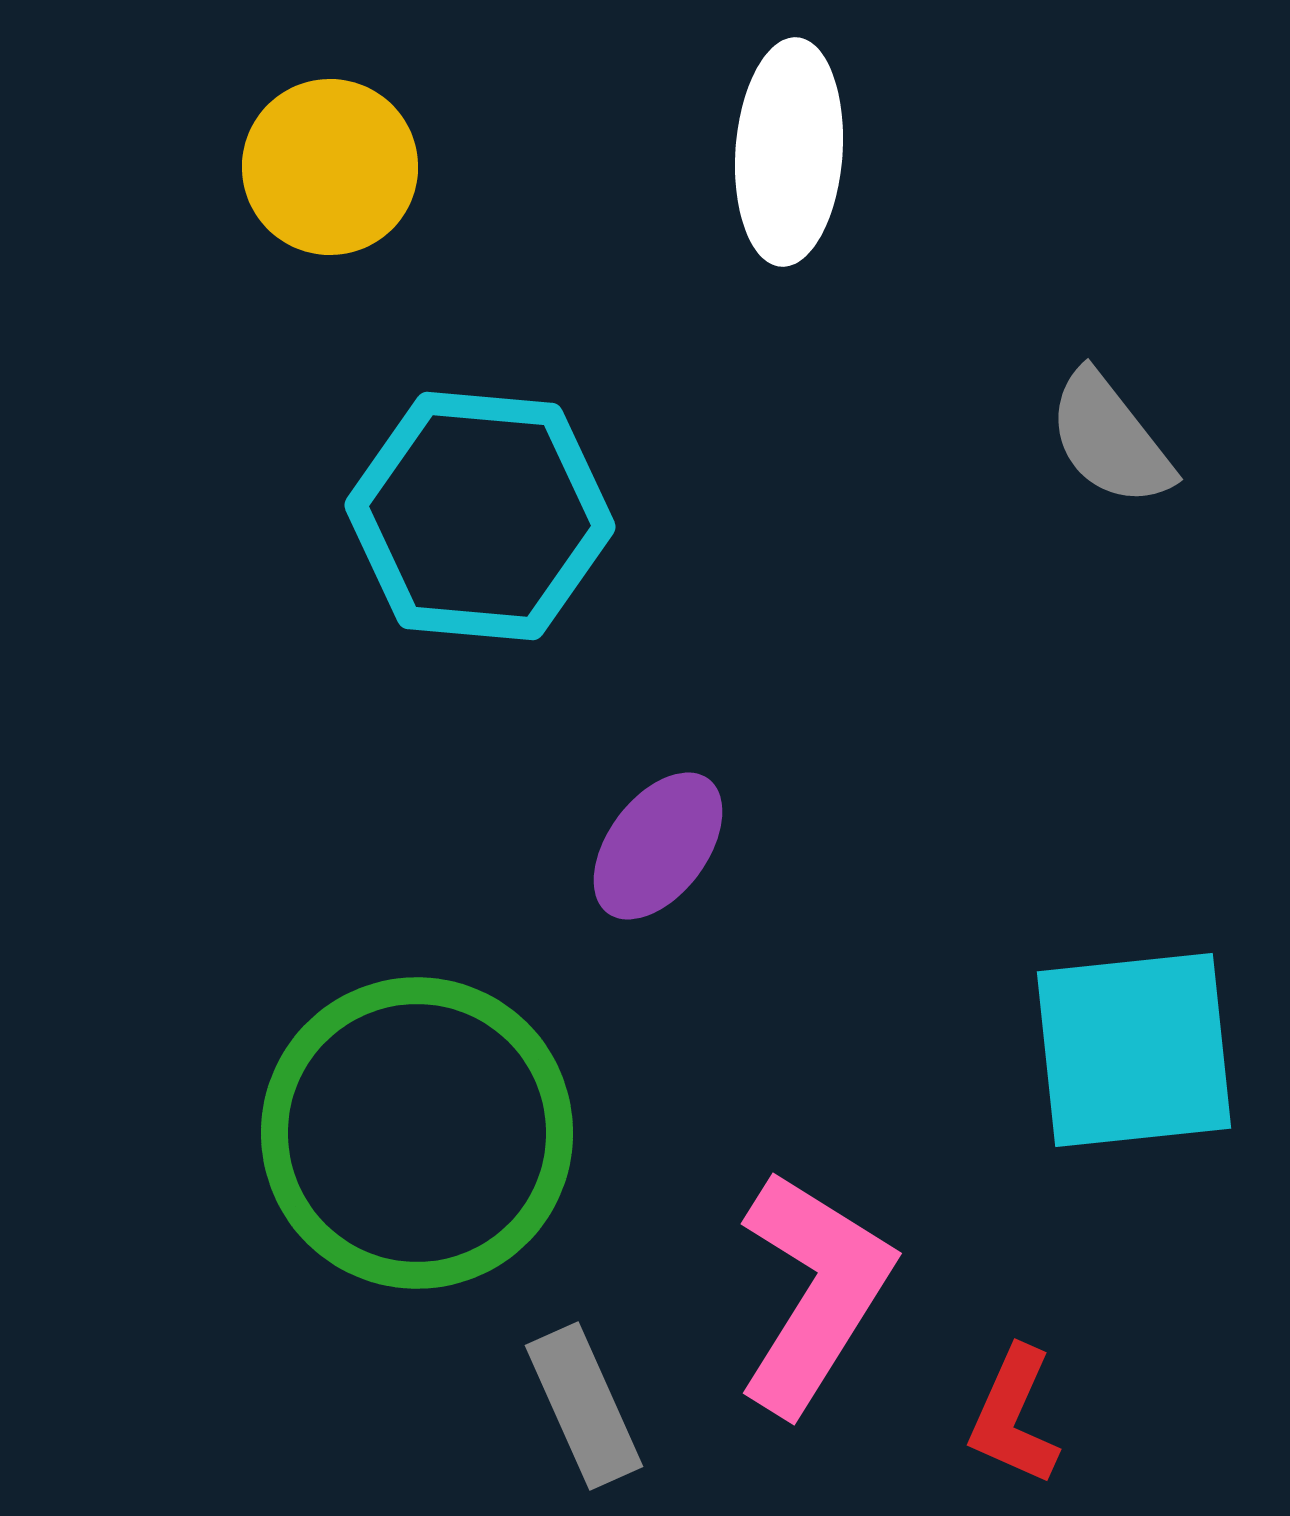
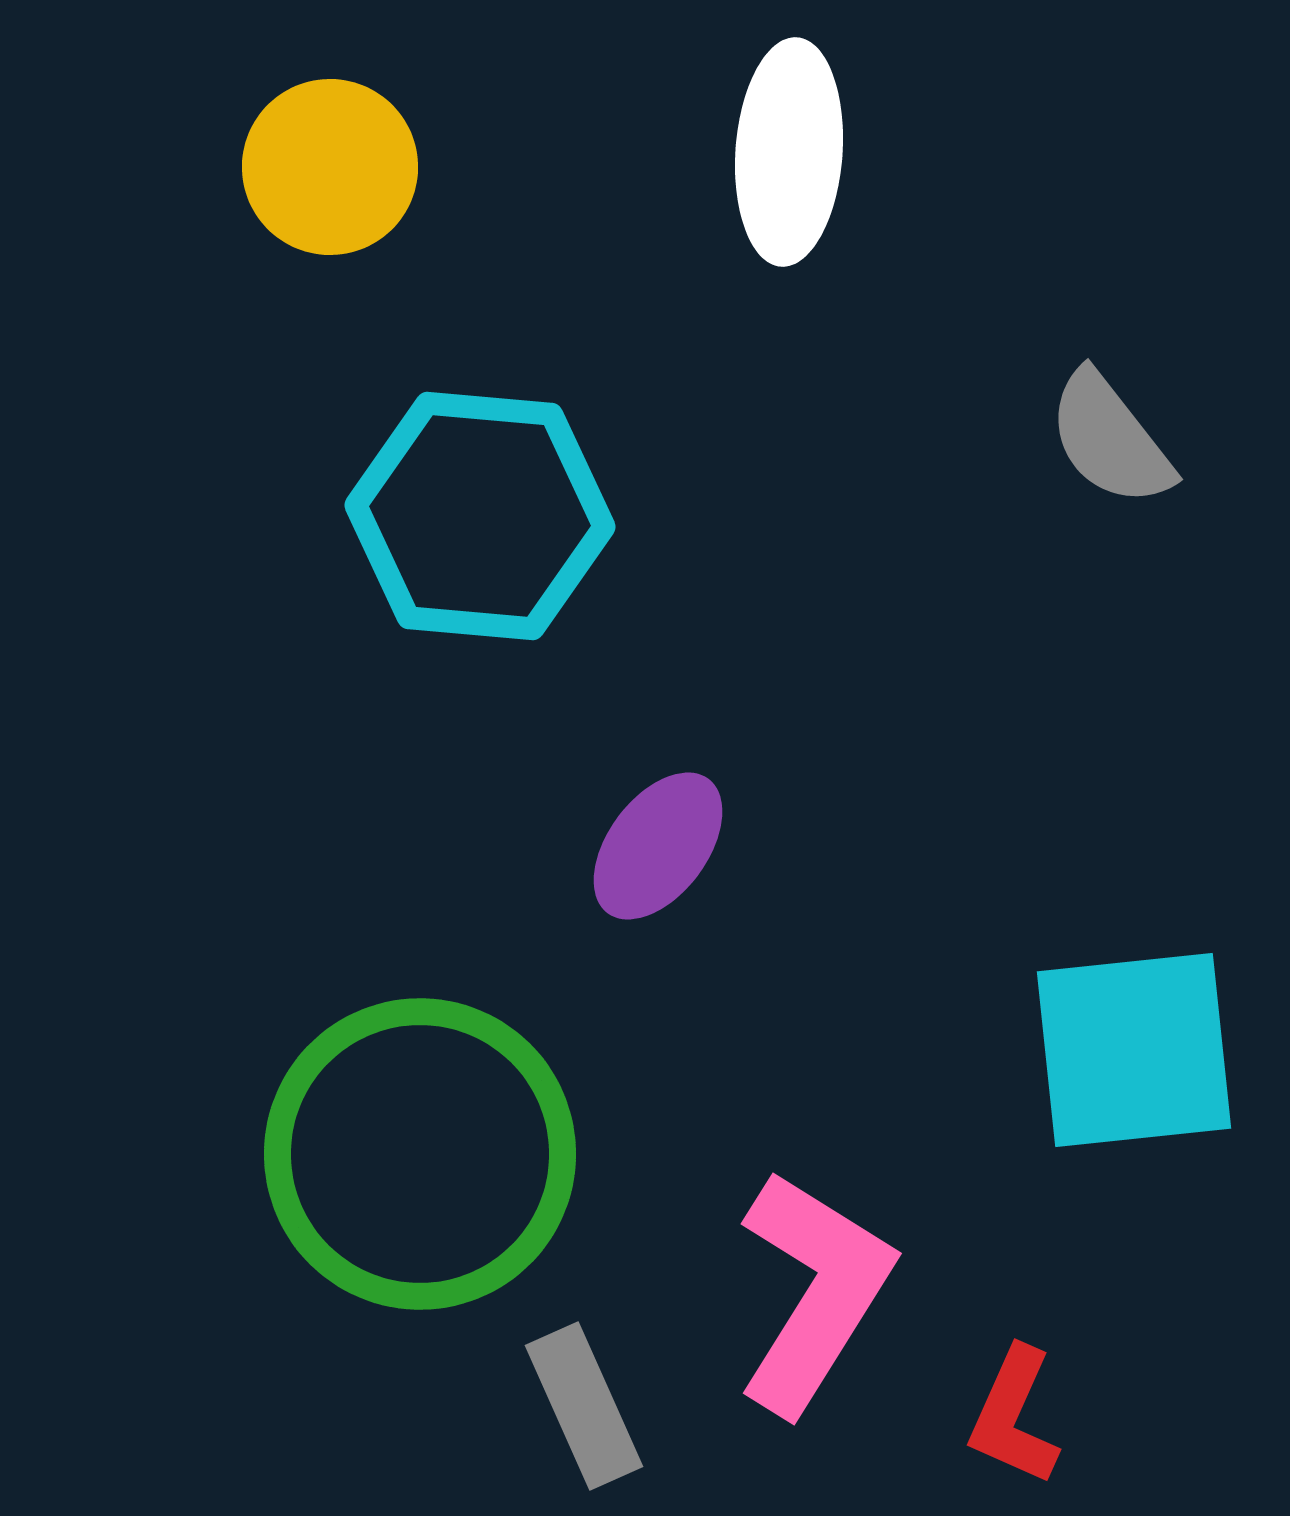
green circle: moved 3 px right, 21 px down
